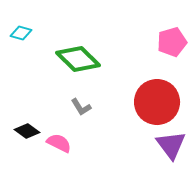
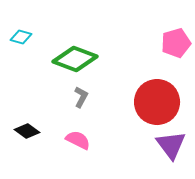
cyan diamond: moved 4 px down
pink pentagon: moved 4 px right, 1 px down
green diamond: moved 3 px left; rotated 24 degrees counterclockwise
gray L-shape: moved 10 px up; rotated 120 degrees counterclockwise
pink semicircle: moved 19 px right, 3 px up
